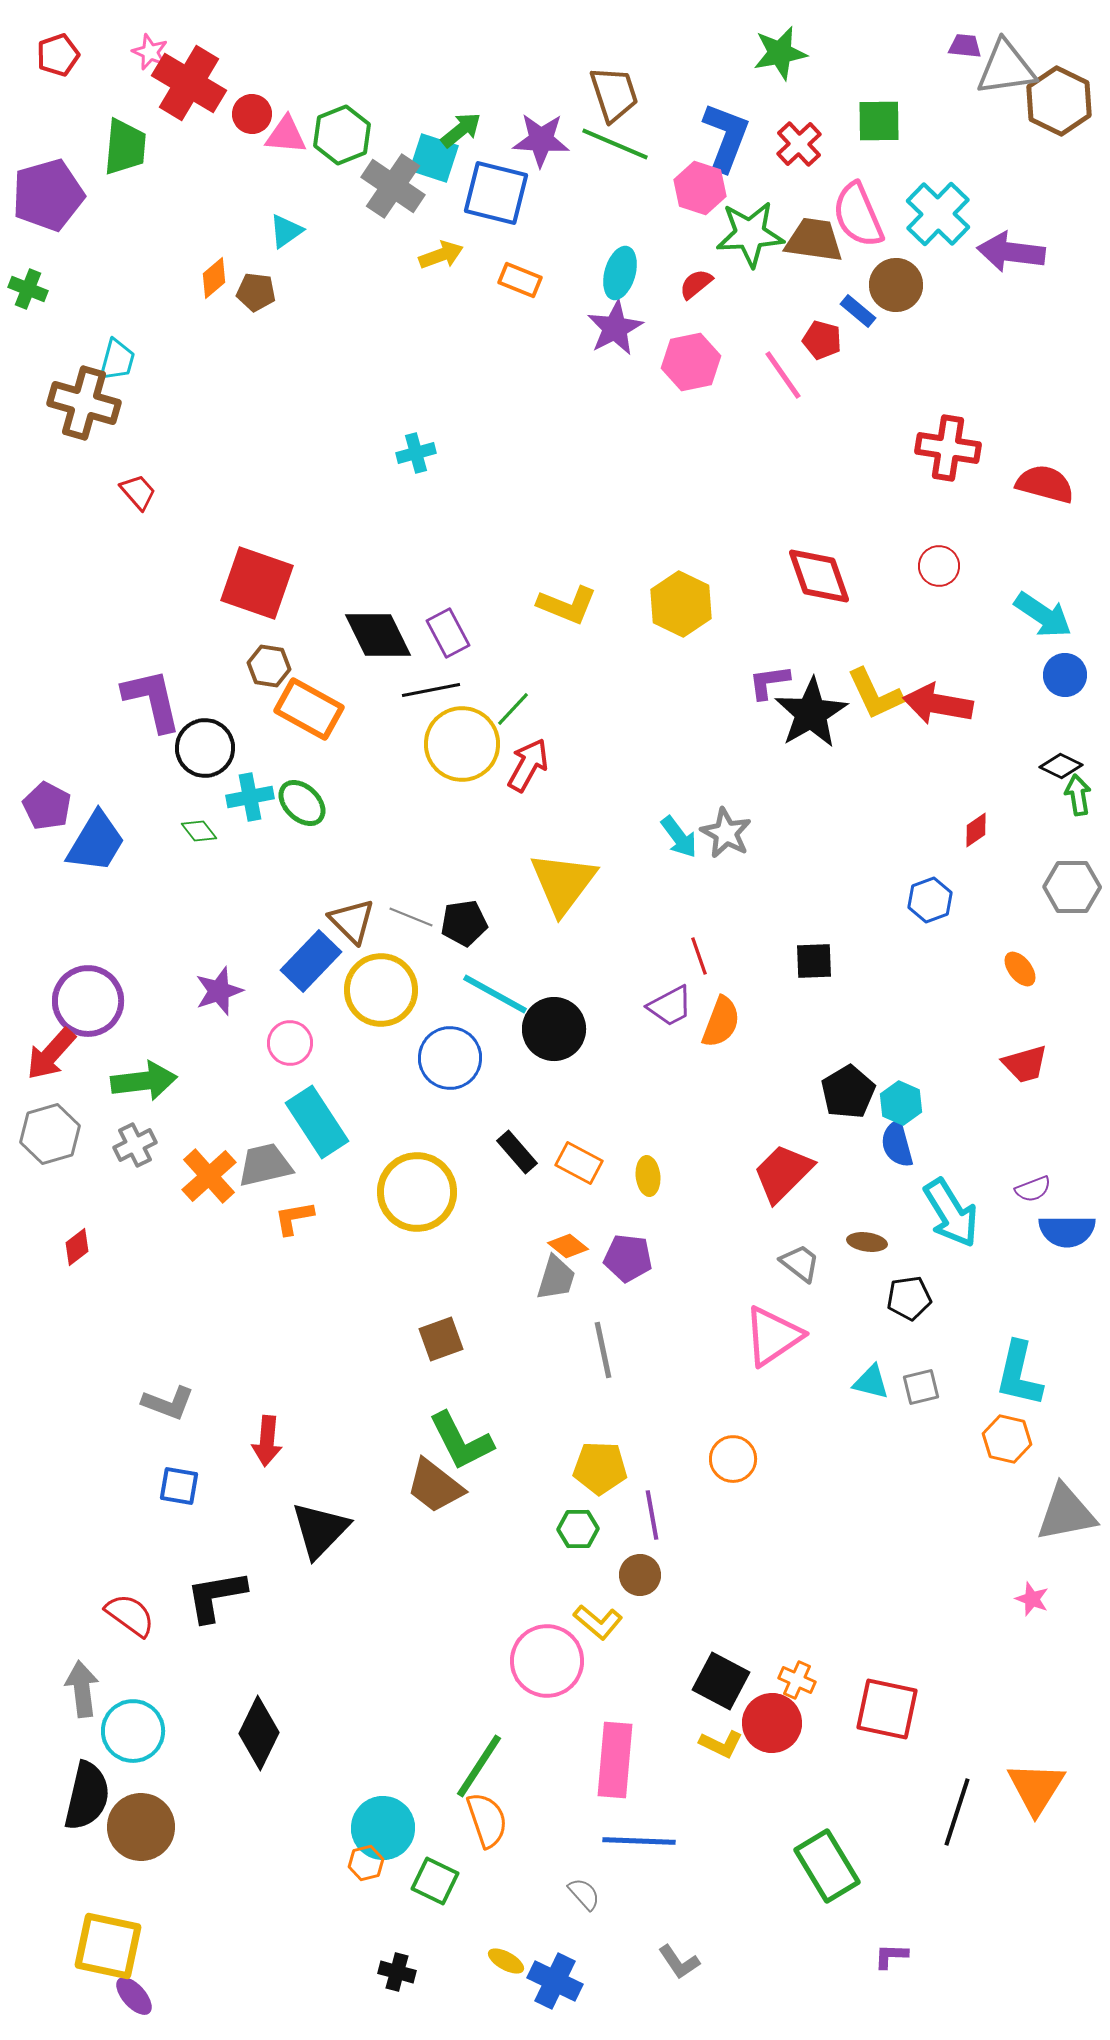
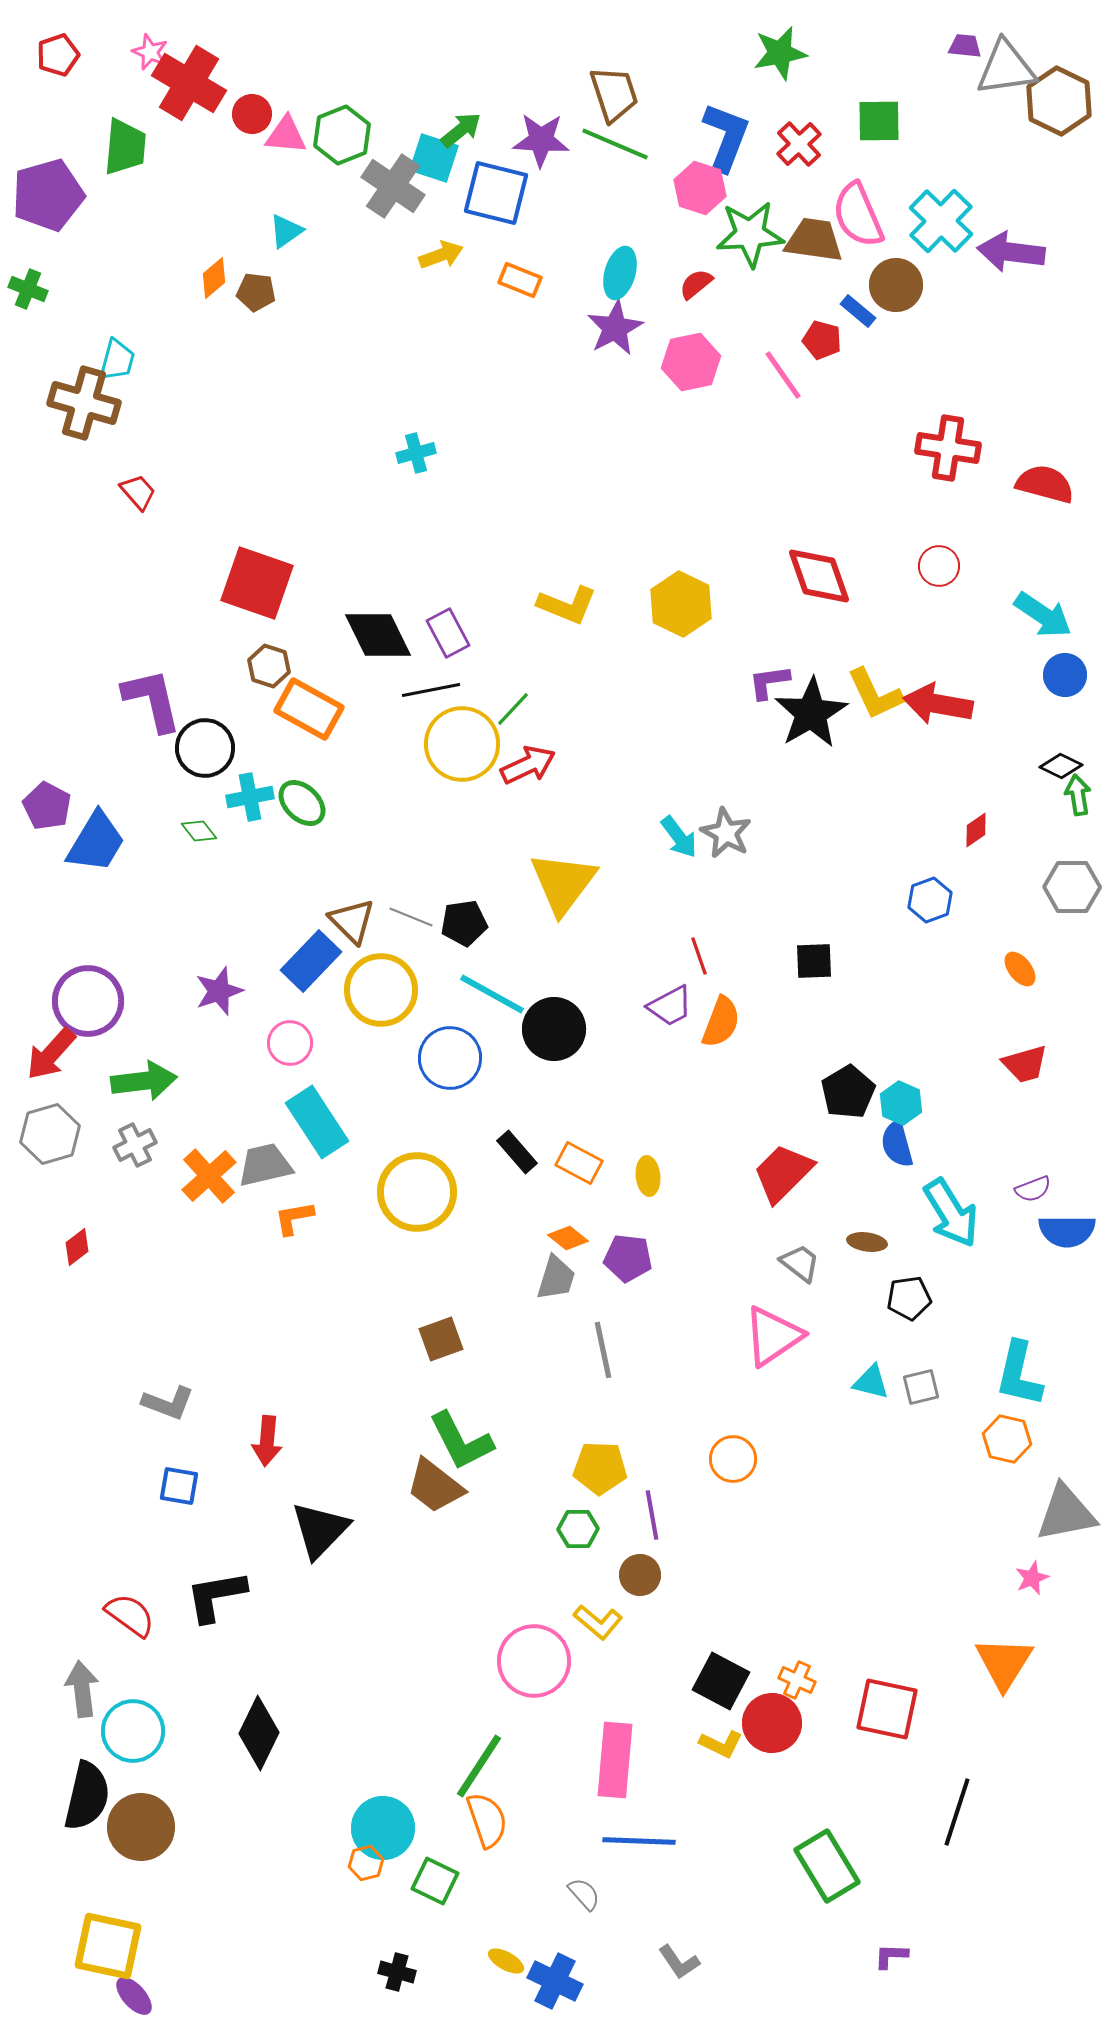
cyan cross at (938, 214): moved 3 px right, 7 px down
brown hexagon at (269, 666): rotated 9 degrees clockwise
red arrow at (528, 765): rotated 36 degrees clockwise
cyan line at (495, 994): moved 3 px left
orange diamond at (568, 1246): moved 8 px up
pink star at (1032, 1599): moved 21 px up; rotated 28 degrees clockwise
pink circle at (547, 1661): moved 13 px left
orange triangle at (1036, 1788): moved 32 px left, 125 px up
